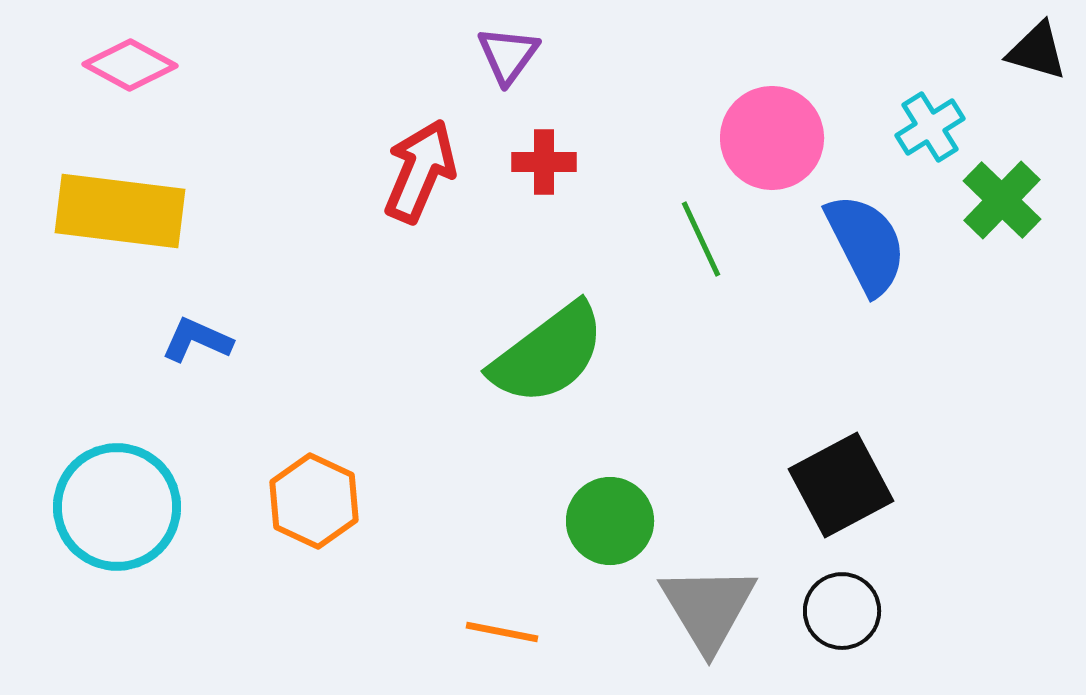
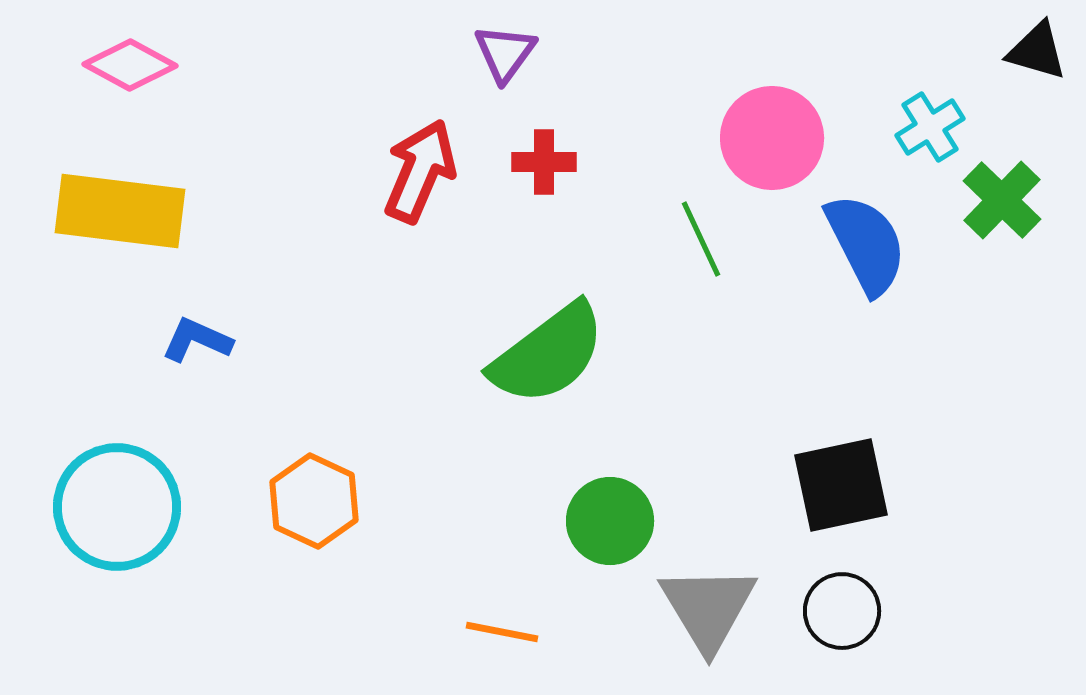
purple triangle: moved 3 px left, 2 px up
black square: rotated 16 degrees clockwise
